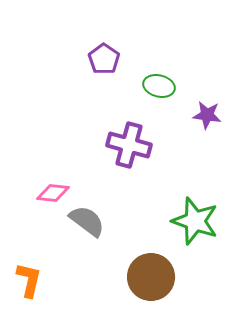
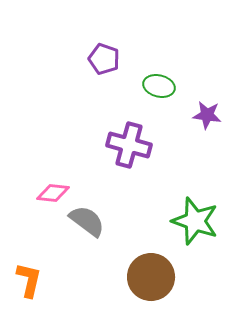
purple pentagon: rotated 16 degrees counterclockwise
